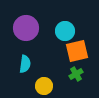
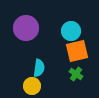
cyan circle: moved 6 px right
cyan semicircle: moved 14 px right, 4 px down
green cross: rotated 24 degrees counterclockwise
yellow circle: moved 12 px left
